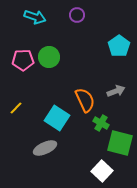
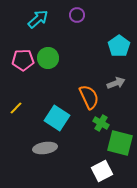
cyan arrow: moved 3 px right, 2 px down; rotated 60 degrees counterclockwise
green circle: moved 1 px left, 1 px down
gray arrow: moved 8 px up
orange semicircle: moved 4 px right, 3 px up
gray ellipse: rotated 15 degrees clockwise
white square: rotated 20 degrees clockwise
